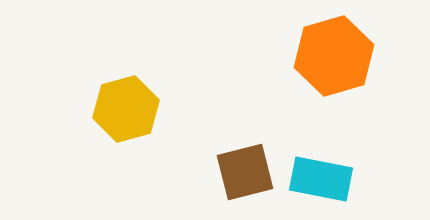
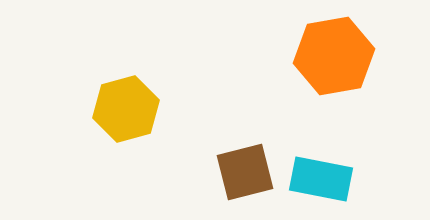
orange hexagon: rotated 6 degrees clockwise
